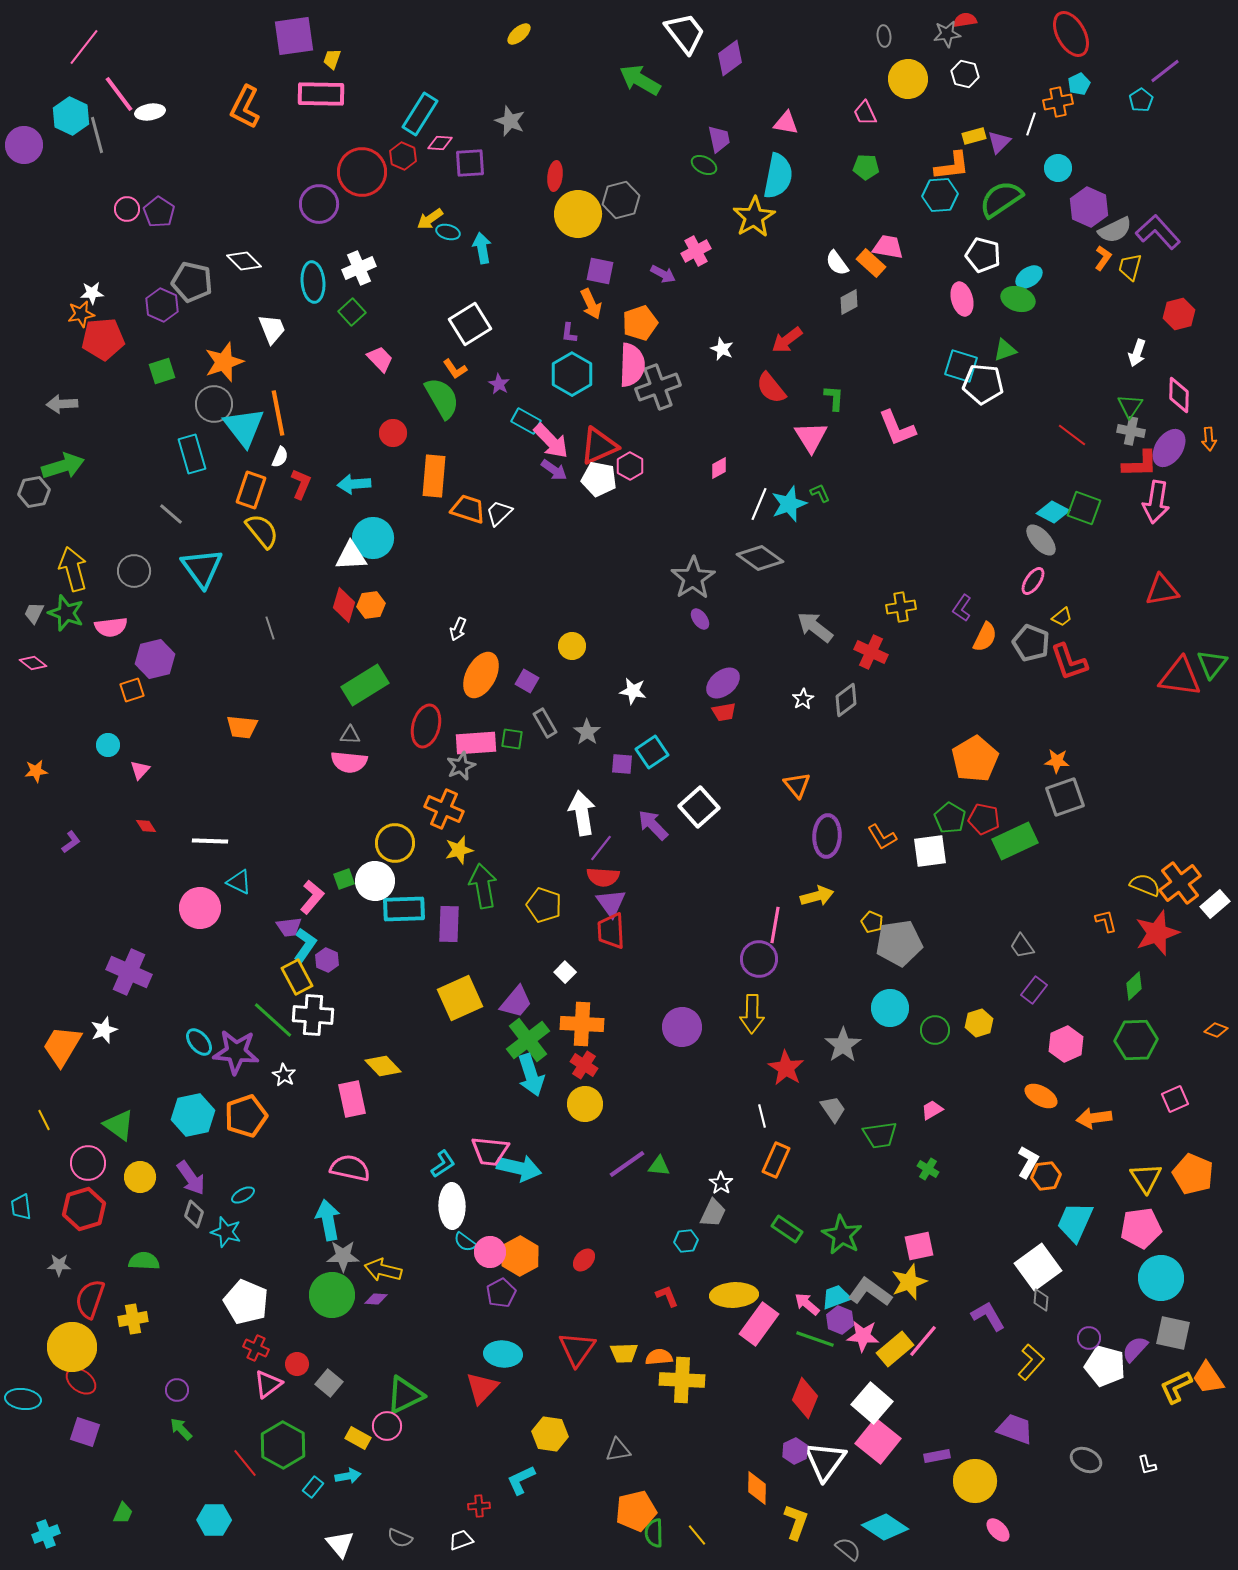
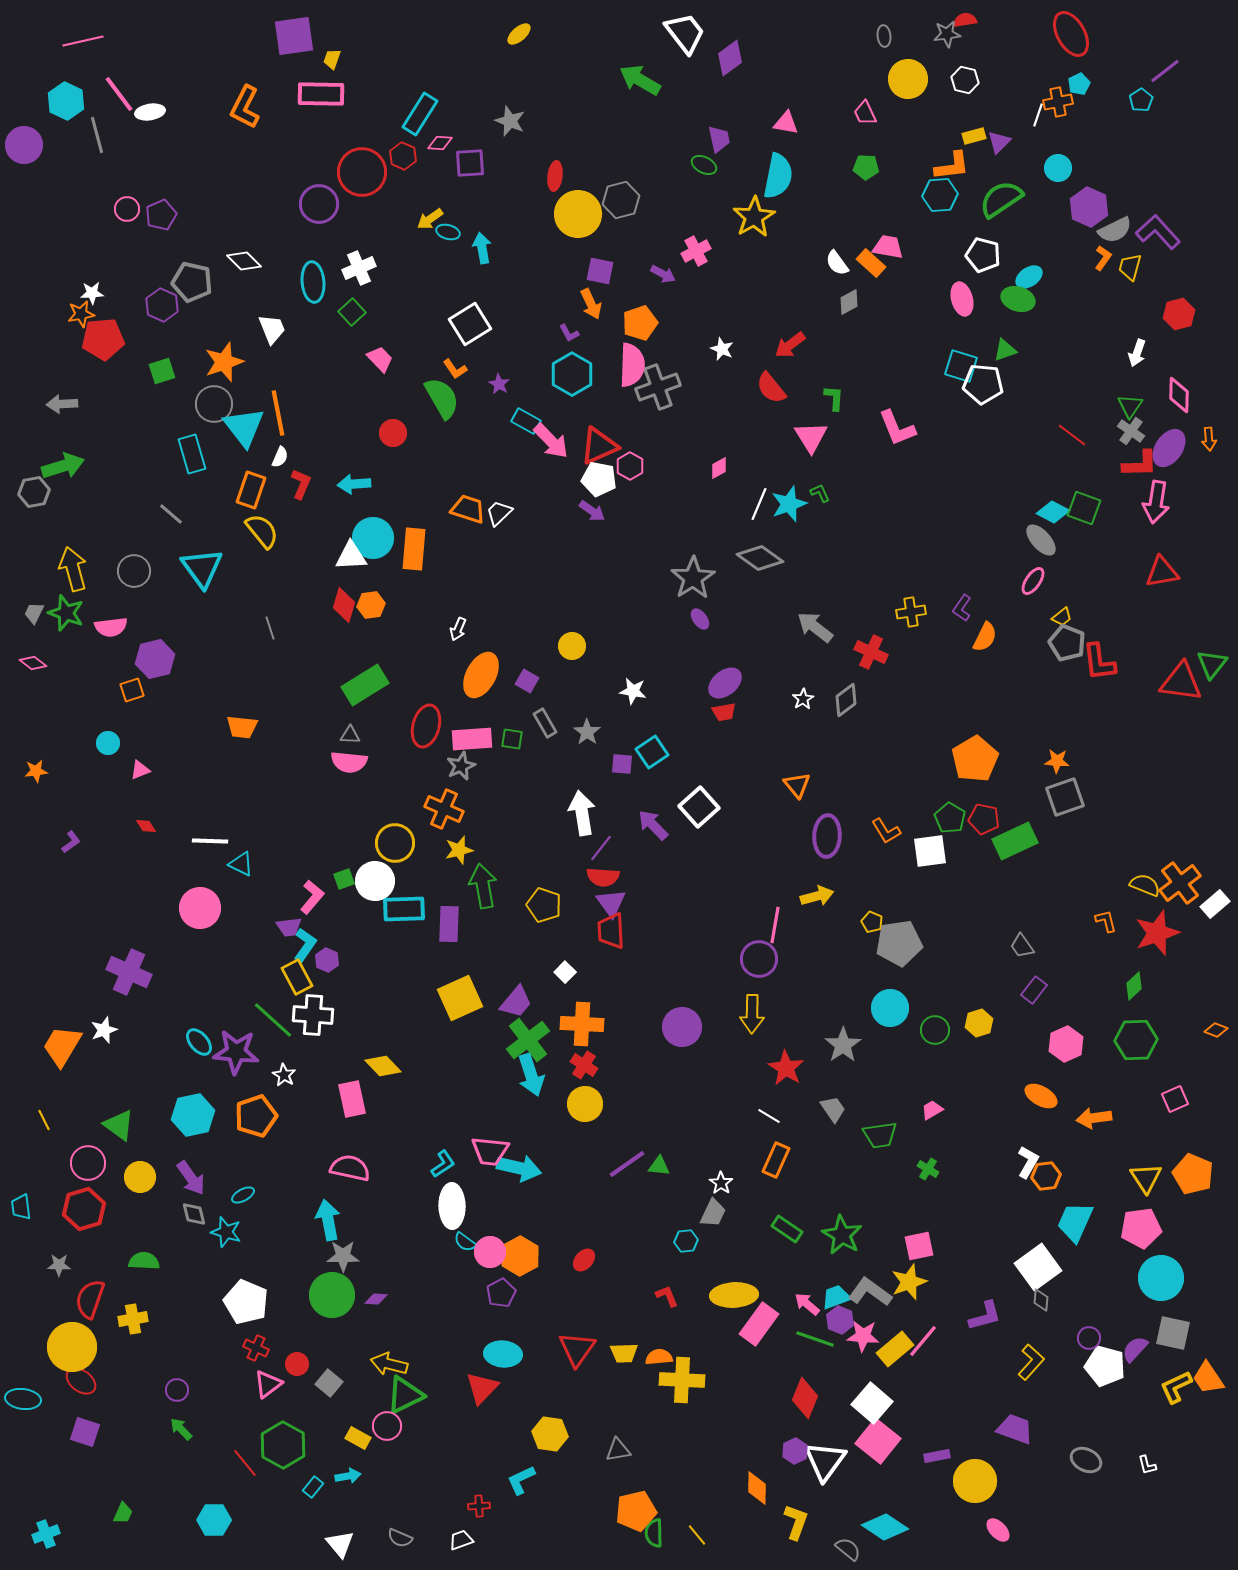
pink line at (84, 47): moved 1 px left, 6 px up; rotated 39 degrees clockwise
white hexagon at (965, 74): moved 6 px down
cyan hexagon at (71, 116): moved 5 px left, 15 px up
white line at (1031, 124): moved 7 px right, 9 px up
purple pentagon at (159, 212): moved 2 px right, 3 px down; rotated 16 degrees clockwise
purple L-shape at (569, 333): rotated 35 degrees counterclockwise
red arrow at (787, 340): moved 3 px right, 5 px down
gray cross at (1131, 431): rotated 24 degrees clockwise
purple arrow at (554, 470): moved 38 px right, 41 px down
orange rectangle at (434, 476): moved 20 px left, 73 px down
red triangle at (1162, 590): moved 18 px up
yellow cross at (901, 607): moved 10 px right, 5 px down
gray pentagon at (1031, 643): moved 36 px right
red L-shape at (1069, 662): moved 30 px right; rotated 12 degrees clockwise
red triangle at (1180, 677): moved 1 px right, 5 px down
purple ellipse at (723, 683): moved 2 px right
pink rectangle at (476, 743): moved 4 px left, 4 px up
cyan circle at (108, 745): moved 2 px up
pink triangle at (140, 770): rotated 25 degrees clockwise
orange L-shape at (882, 837): moved 4 px right, 6 px up
cyan triangle at (239, 882): moved 2 px right, 18 px up
orange pentagon at (246, 1116): moved 10 px right
white line at (762, 1116): moved 7 px right; rotated 45 degrees counterclockwise
gray diamond at (194, 1214): rotated 32 degrees counterclockwise
yellow arrow at (383, 1270): moved 6 px right, 94 px down
purple L-shape at (988, 1316): moved 3 px left; rotated 105 degrees clockwise
